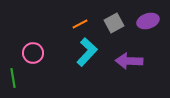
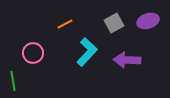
orange line: moved 15 px left
purple arrow: moved 2 px left, 1 px up
green line: moved 3 px down
